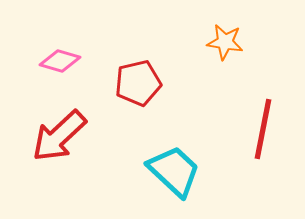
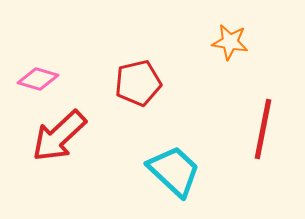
orange star: moved 5 px right
pink diamond: moved 22 px left, 18 px down
